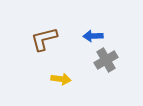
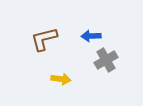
blue arrow: moved 2 px left
